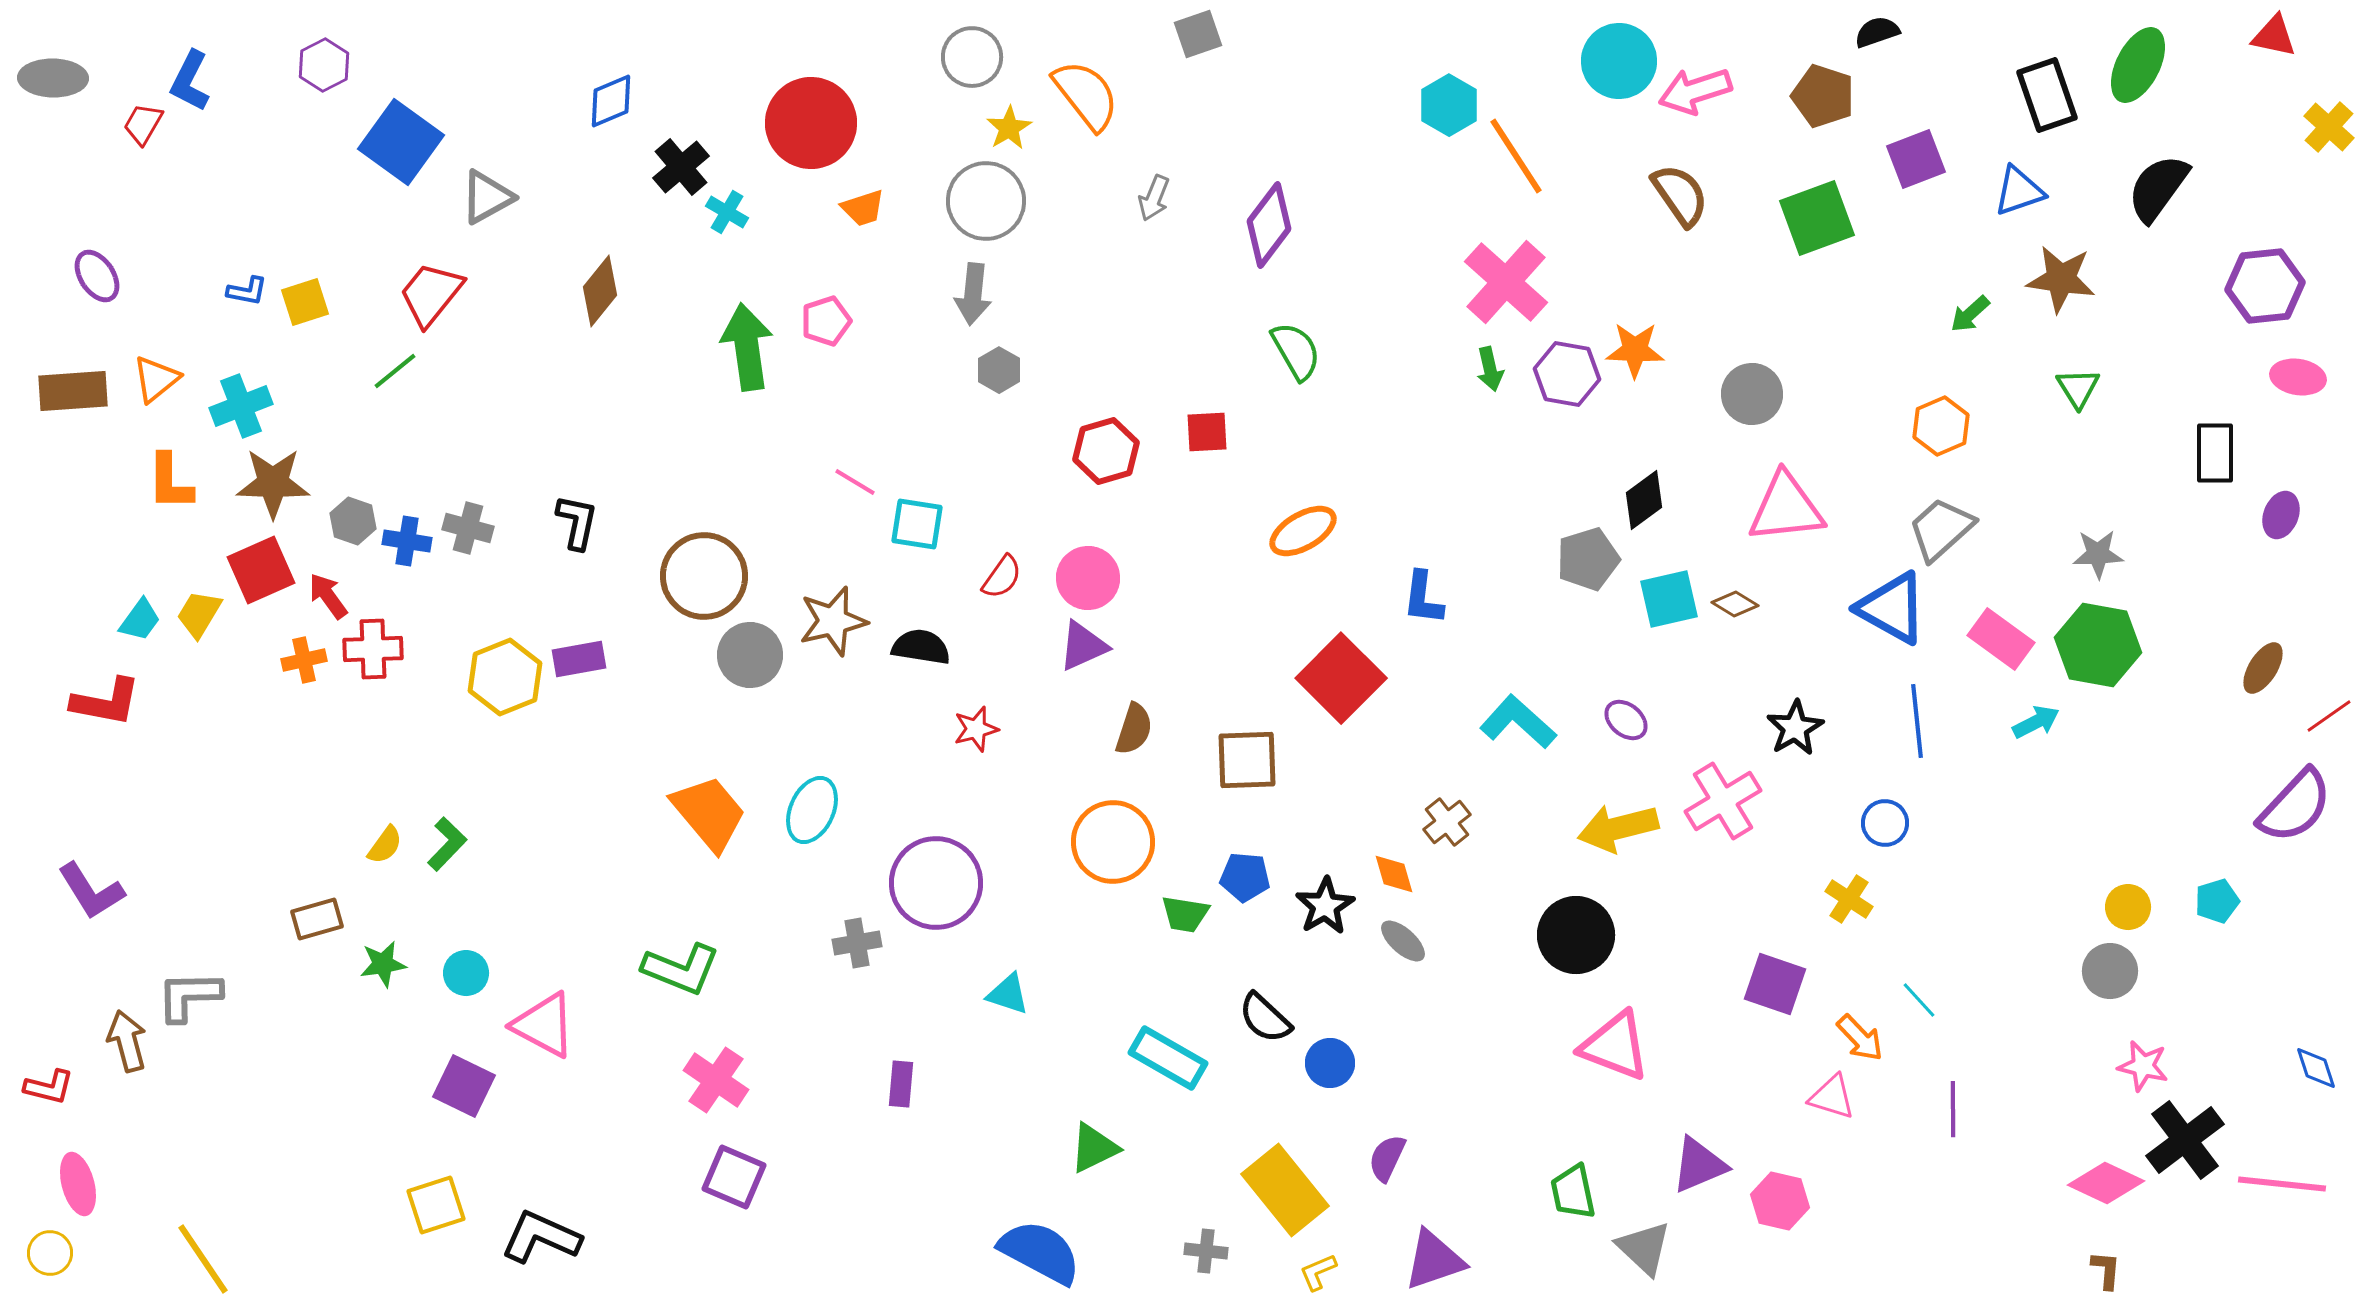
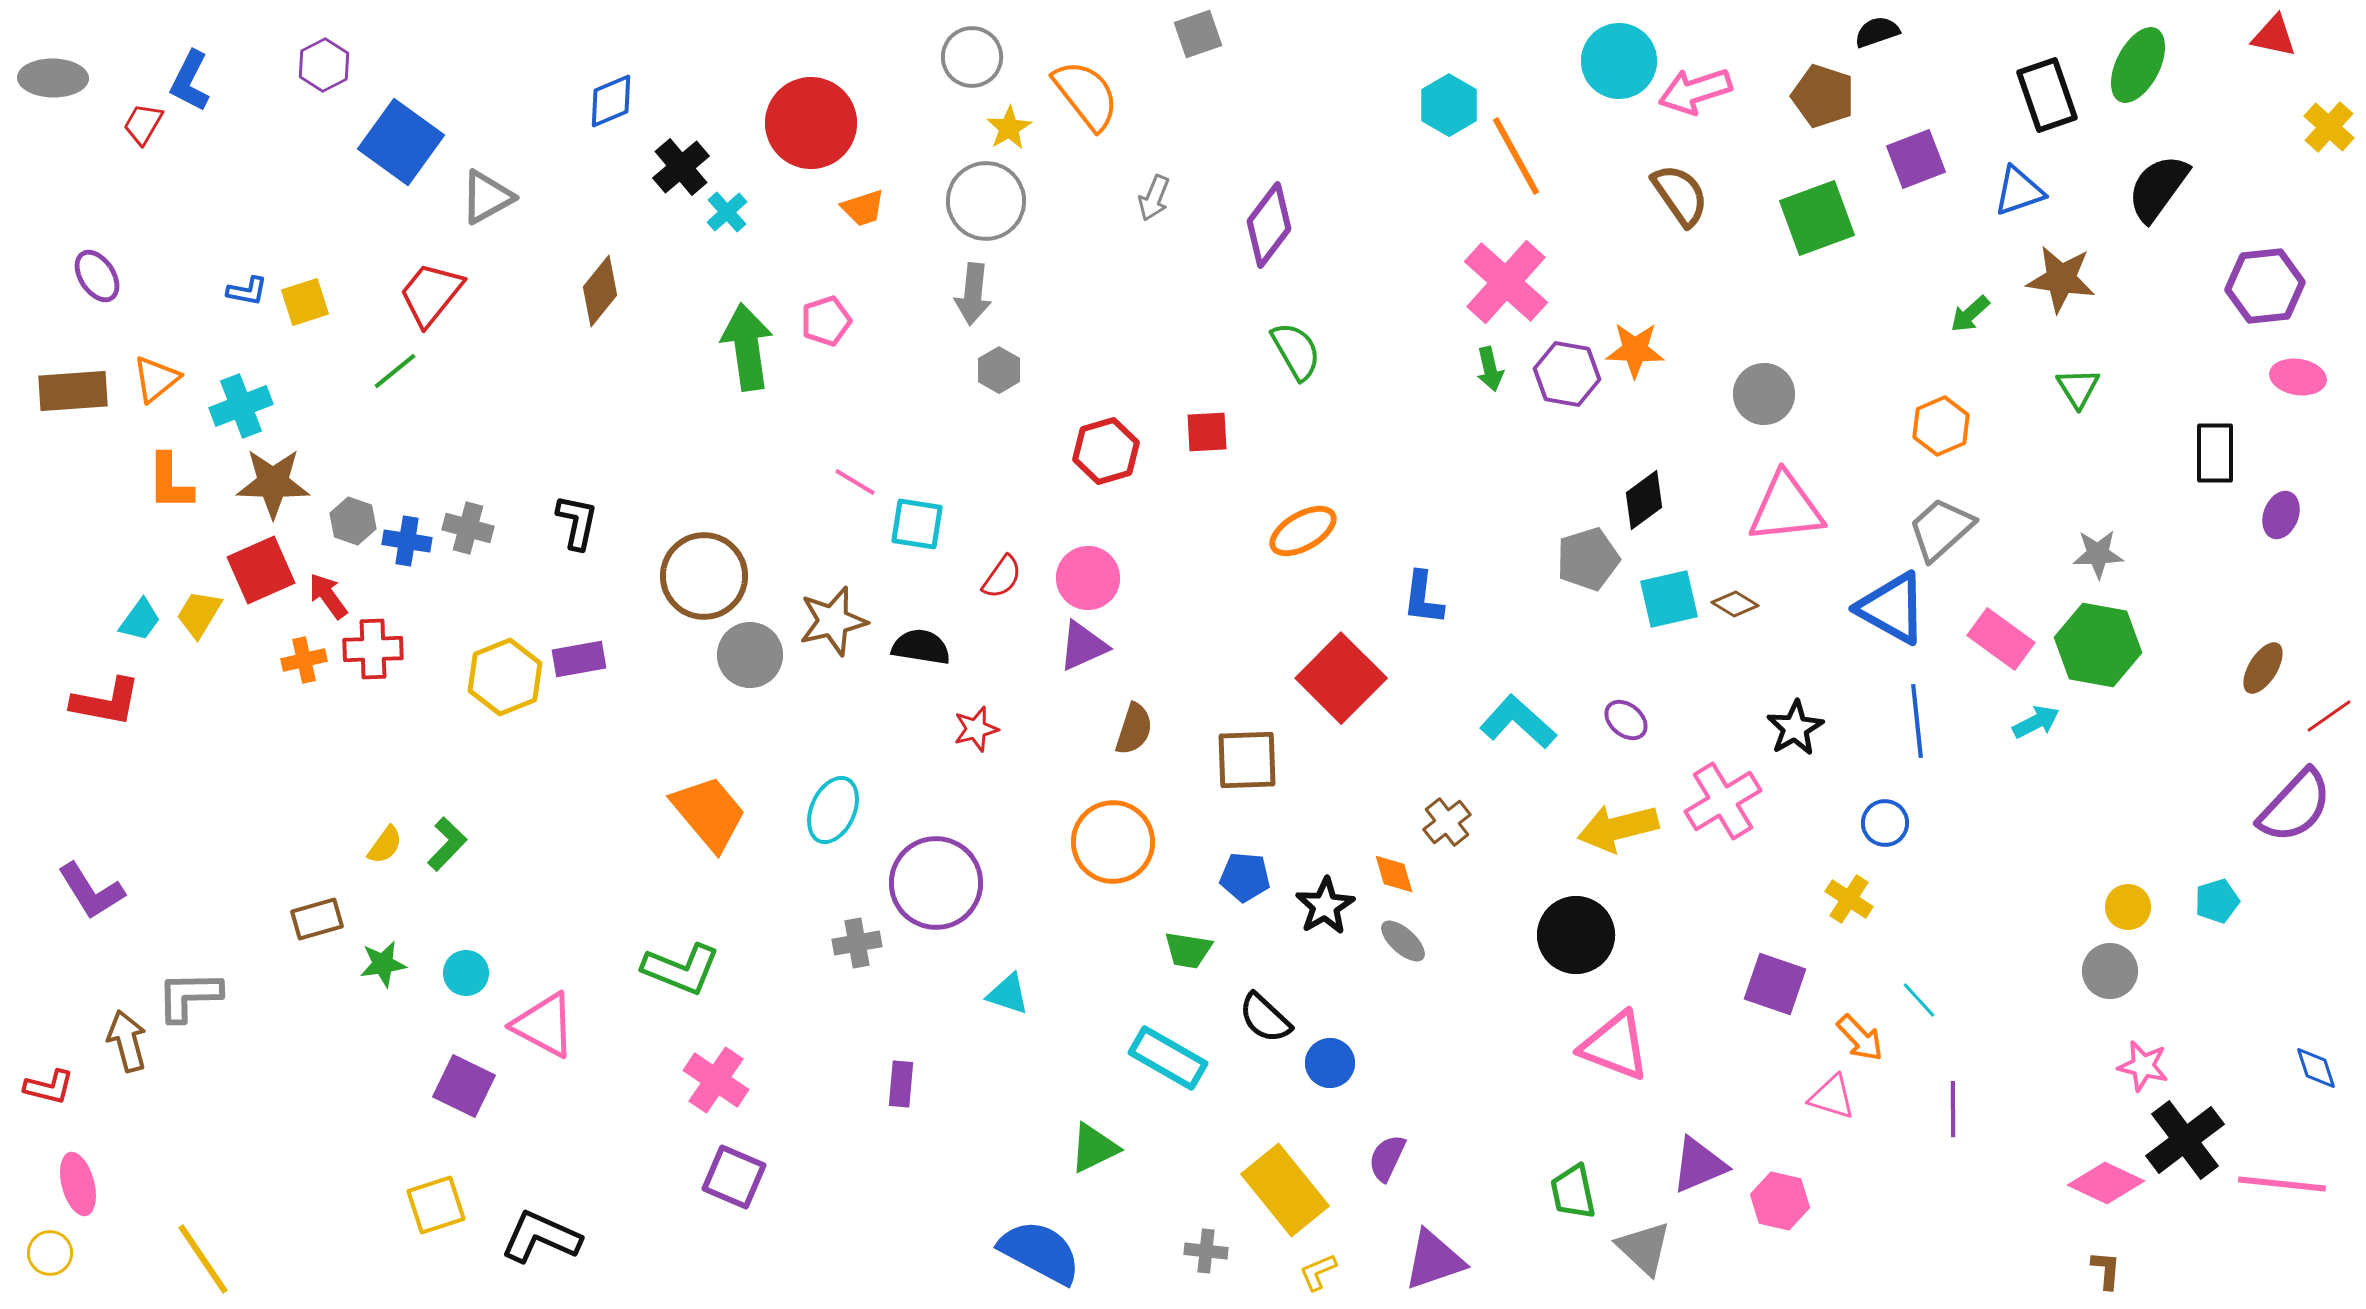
orange line at (1516, 156): rotated 4 degrees clockwise
cyan cross at (727, 212): rotated 18 degrees clockwise
gray circle at (1752, 394): moved 12 px right
cyan ellipse at (812, 810): moved 21 px right
green trapezoid at (1185, 914): moved 3 px right, 36 px down
